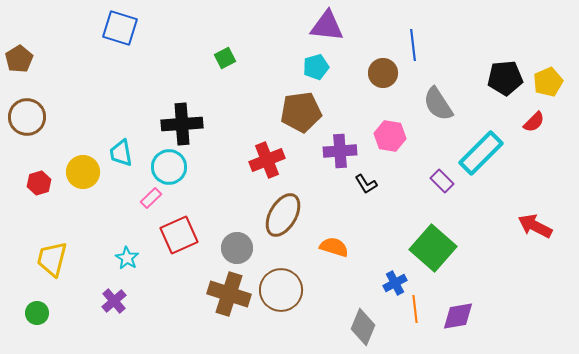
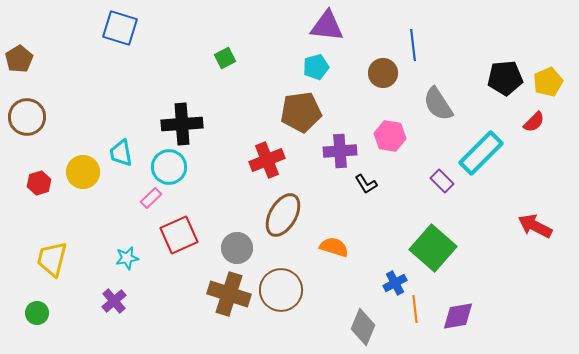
cyan star at (127, 258): rotated 30 degrees clockwise
